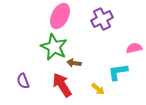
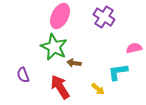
purple cross: moved 2 px right, 2 px up; rotated 30 degrees counterclockwise
purple semicircle: moved 6 px up
red arrow: moved 2 px left, 2 px down
